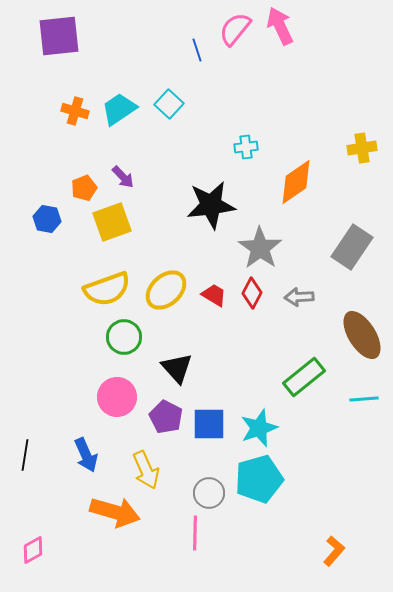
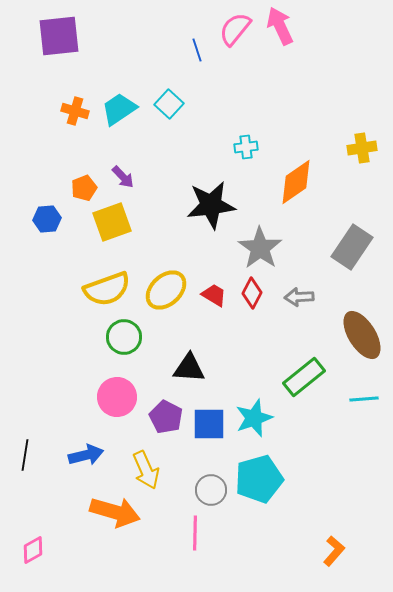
blue hexagon: rotated 16 degrees counterclockwise
black triangle: moved 12 px right; rotated 44 degrees counterclockwise
cyan star: moved 5 px left, 10 px up
blue arrow: rotated 80 degrees counterclockwise
gray circle: moved 2 px right, 3 px up
